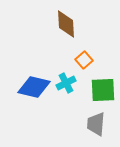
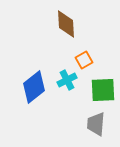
orange square: rotated 12 degrees clockwise
cyan cross: moved 1 px right, 3 px up
blue diamond: rotated 52 degrees counterclockwise
